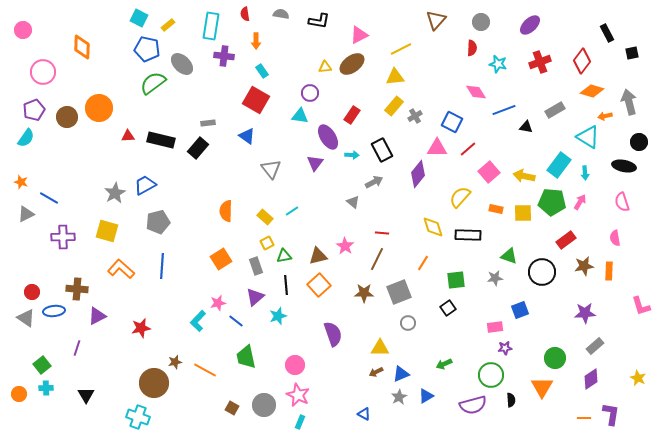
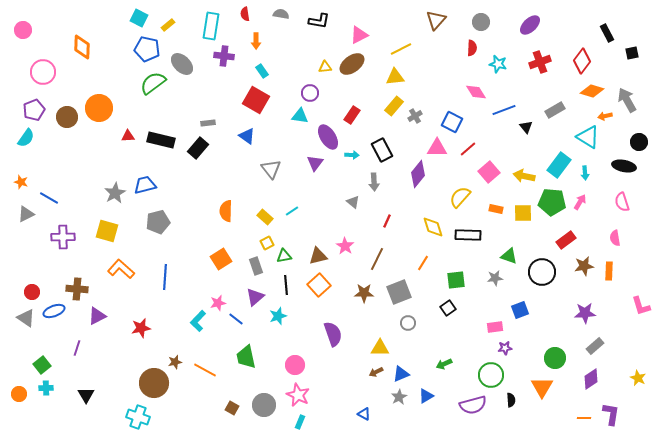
gray arrow at (629, 102): moved 2 px left, 2 px up; rotated 15 degrees counterclockwise
black triangle at (526, 127): rotated 40 degrees clockwise
gray arrow at (374, 182): rotated 114 degrees clockwise
blue trapezoid at (145, 185): rotated 15 degrees clockwise
red line at (382, 233): moved 5 px right, 12 px up; rotated 72 degrees counterclockwise
blue line at (162, 266): moved 3 px right, 11 px down
blue ellipse at (54, 311): rotated 15 degrees counterclockwise
blue line at (236, 321): moved 2 px up
